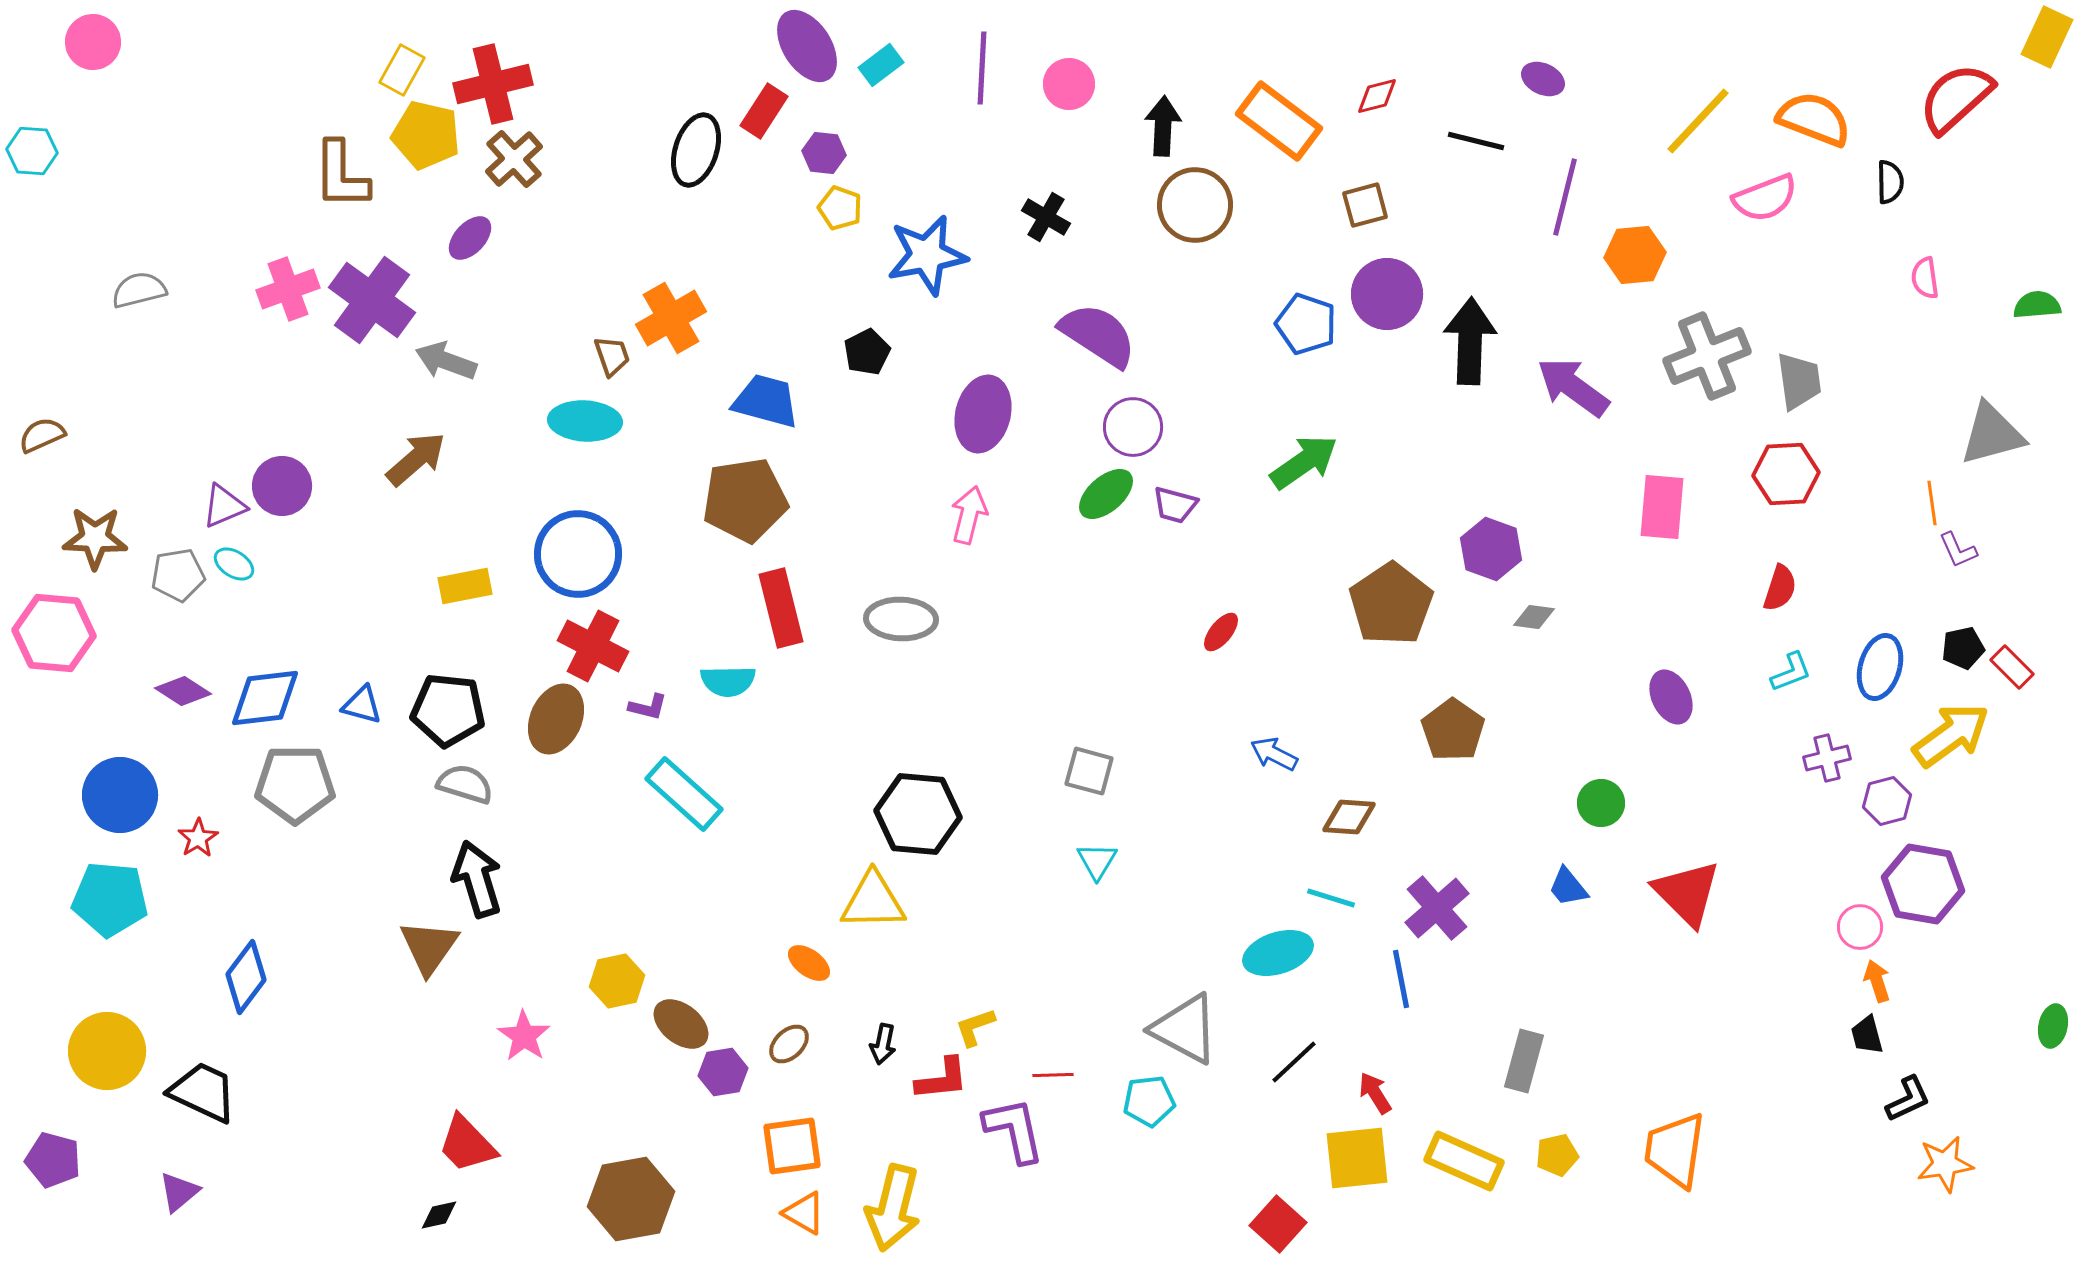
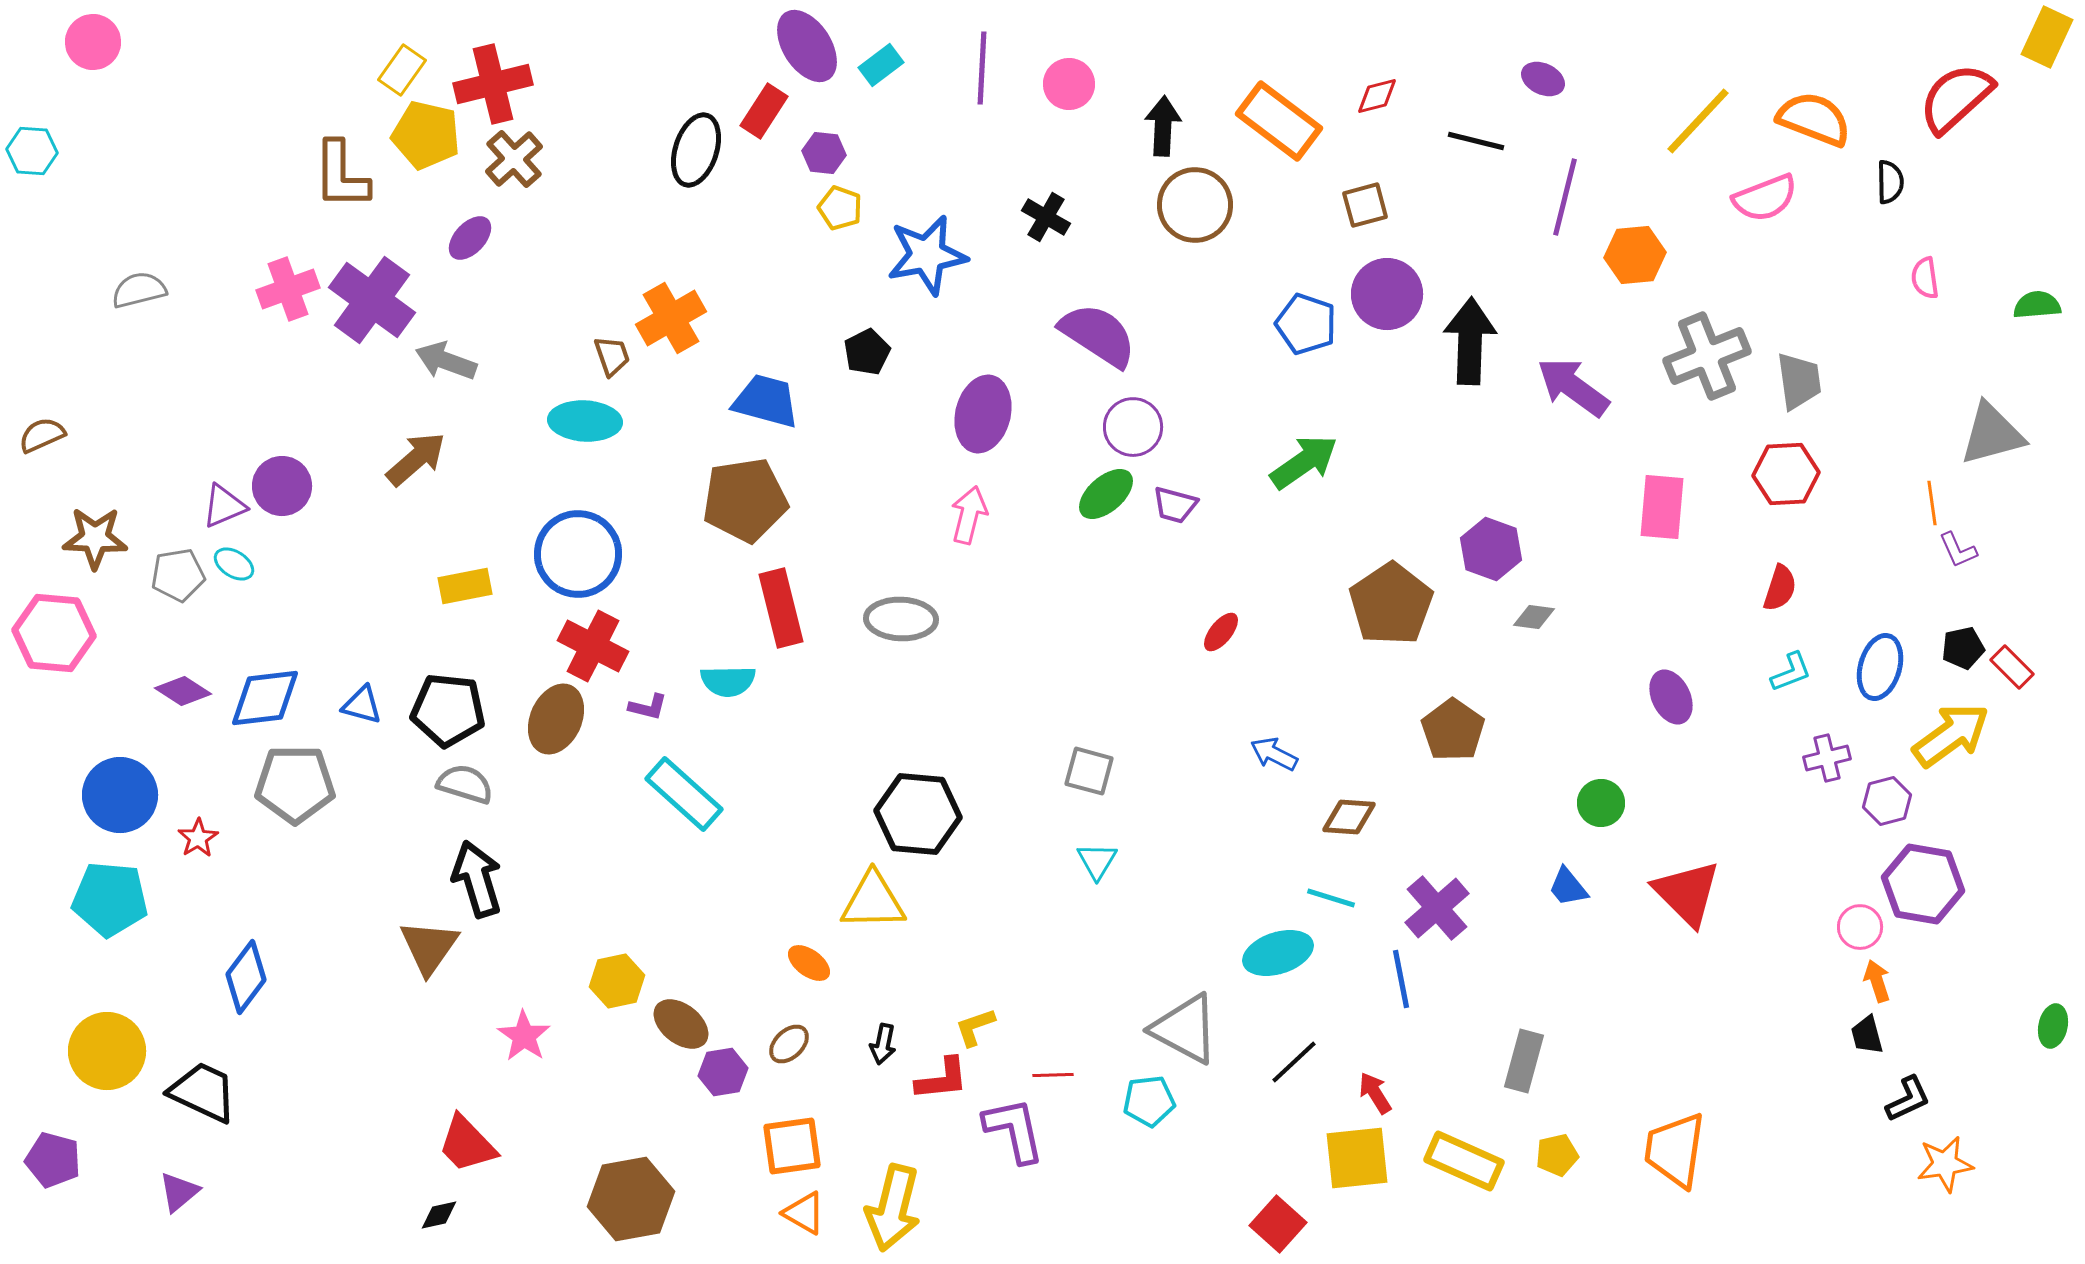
yellow rectangle at (402, 70): rotated 6 degrees clockwise
